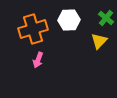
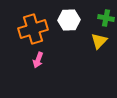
green cross: rotated 28 degrees counterclockwise
